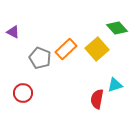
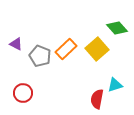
purple triangle: moved 3 px right, 12 px down
gray pentagon: moved 2 px up
